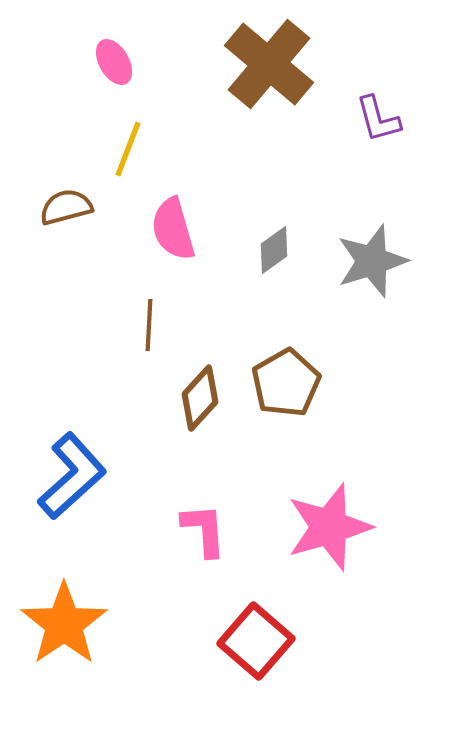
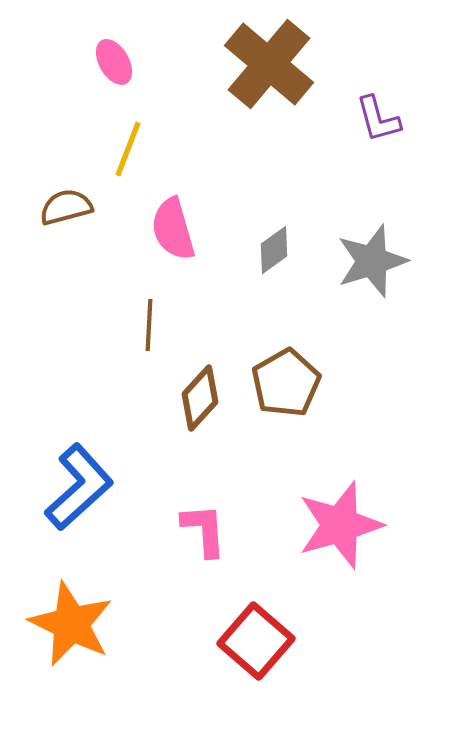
blue L-shape: moved 7 px right, 11 px down
pink star: moved 11 px right, 2 px up
orange star: moved 7 px right; rotated 12 degrees counterclockwise
